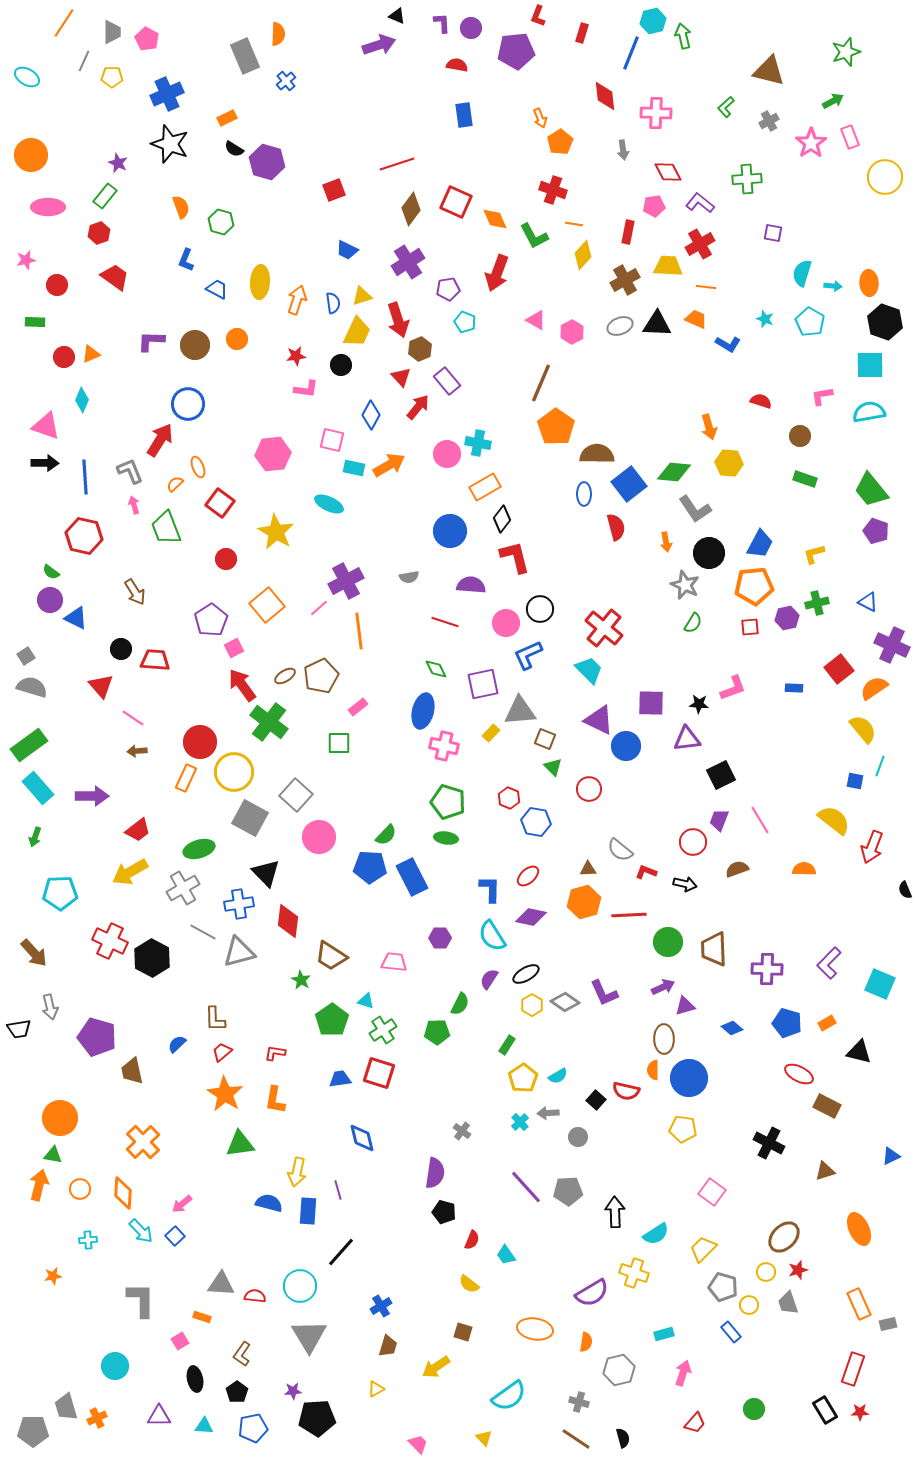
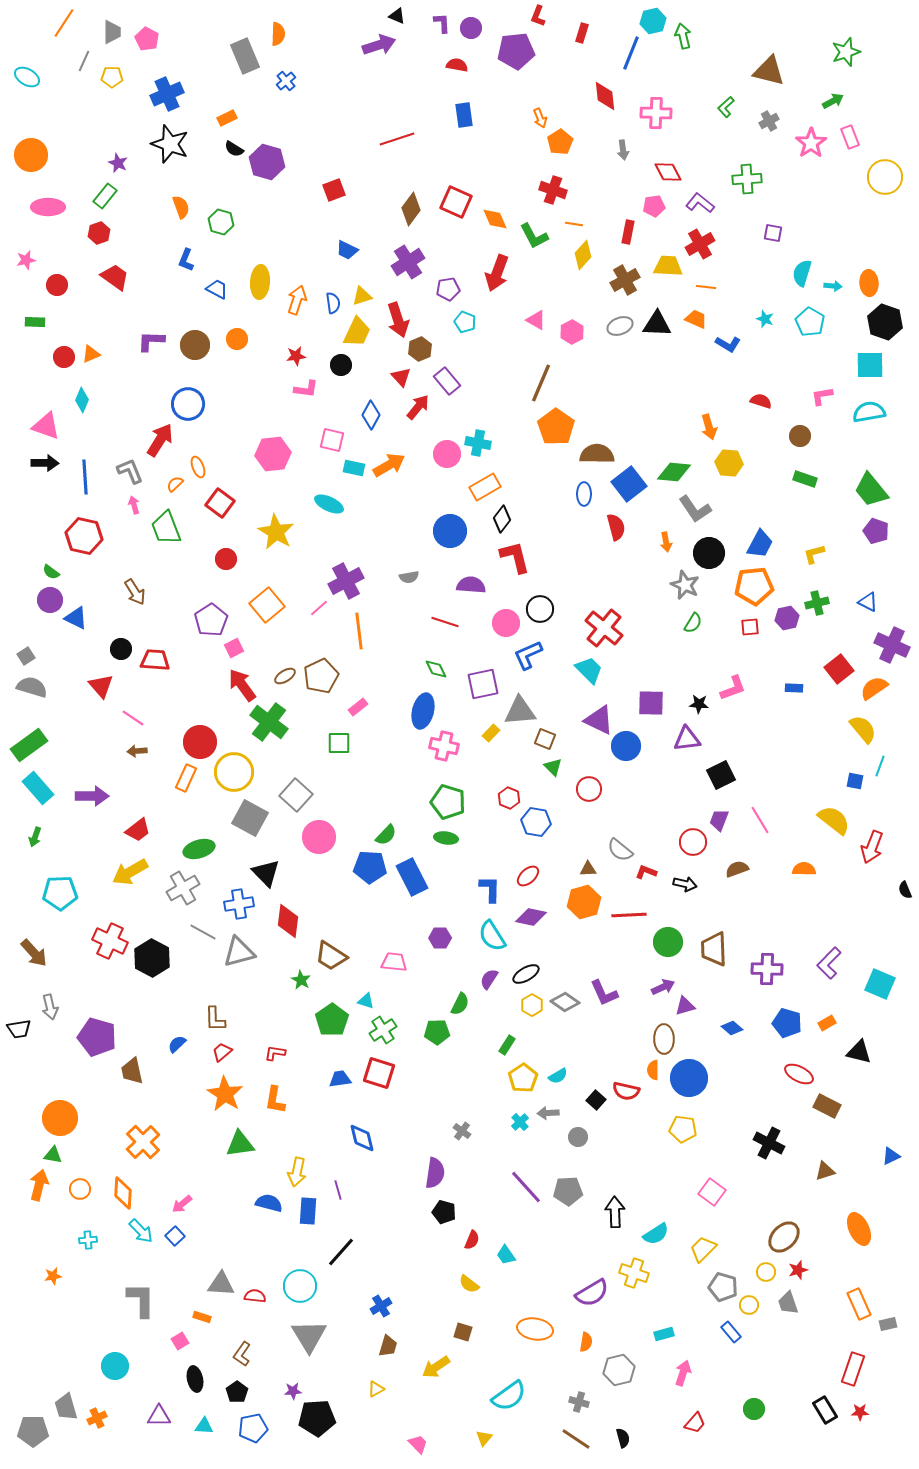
red line at (397, 164): moved 25 px up
yellow triangle at (484, 1438): rotated 24 degrees clockwise
